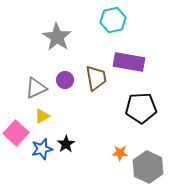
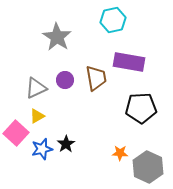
yellow triangle: moved 5 px left
